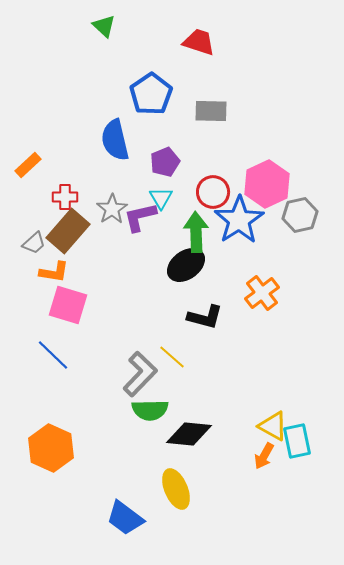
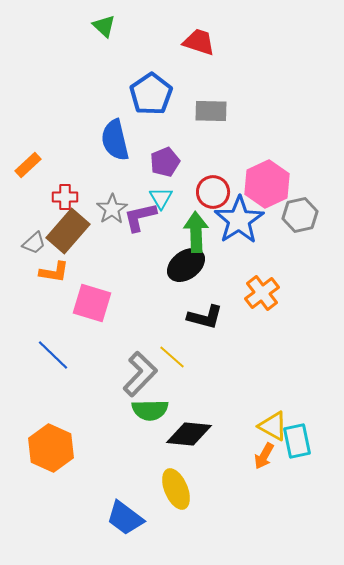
pink square: moved 24 px right, 2 px up
